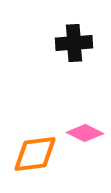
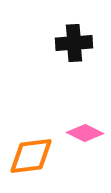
orange diamond: moved 4 px left, 2 px down
